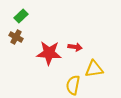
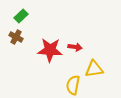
red star: moved 1 px right, 3 px up
